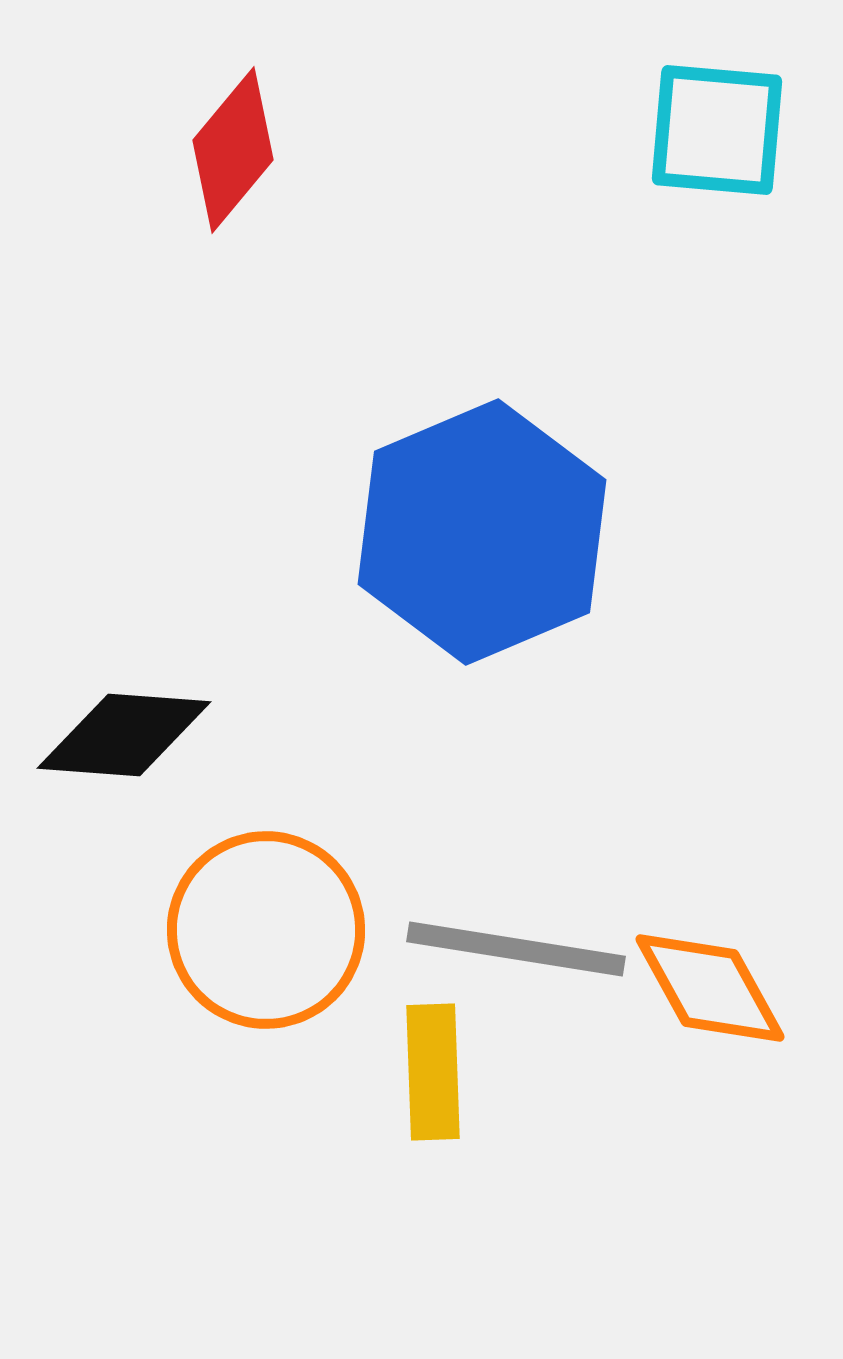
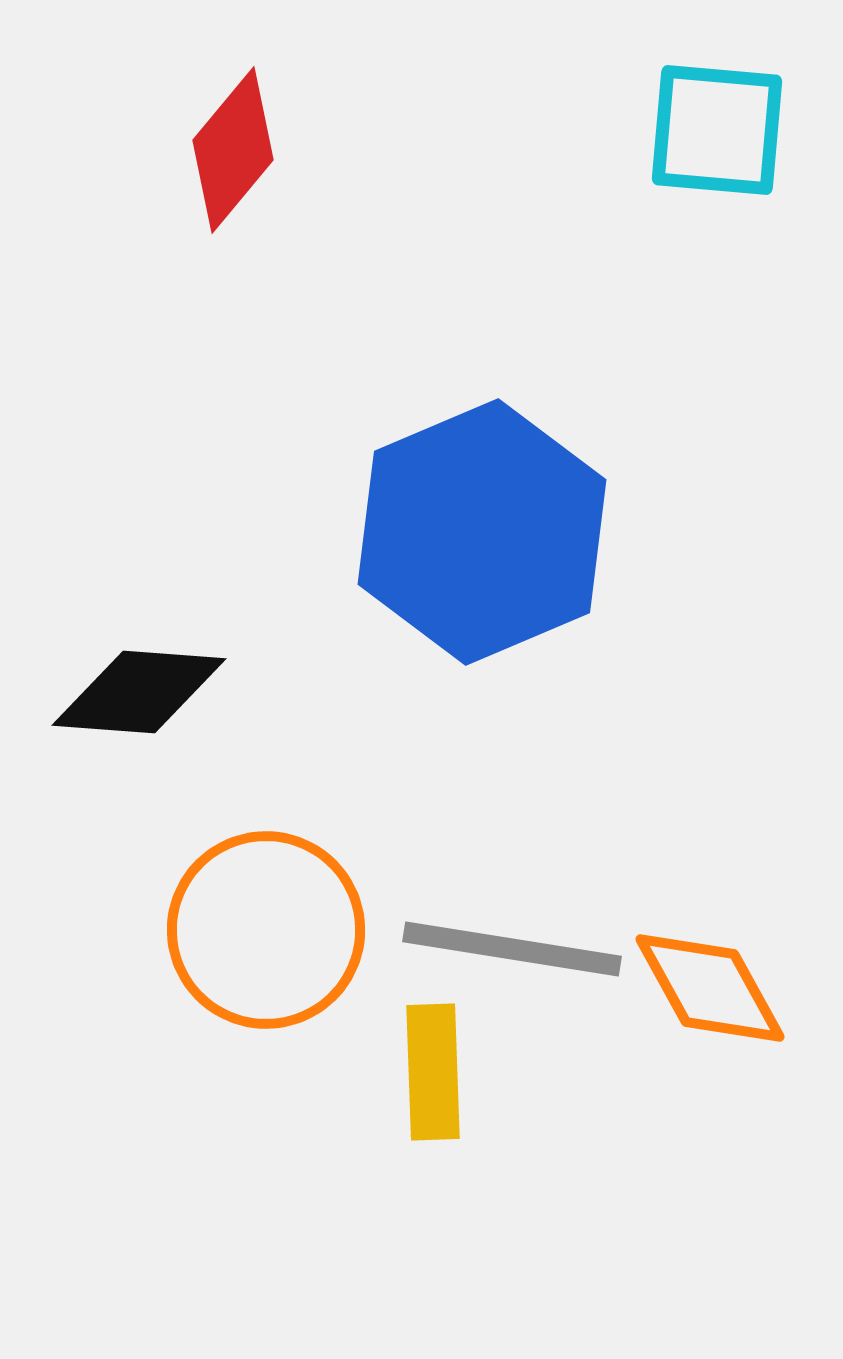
black diamond: moved 15 px right, 43 px up
gray line: moved 4 px left
